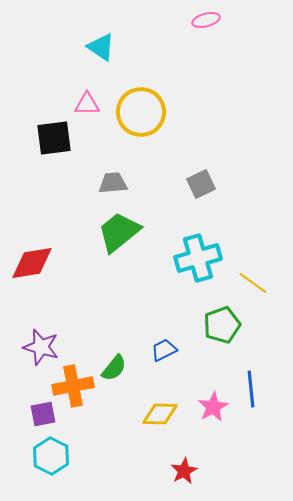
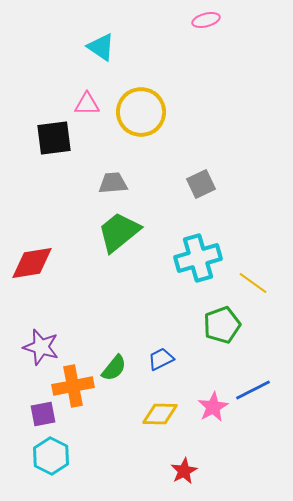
blue trapezoid: moved 3 px left, 9 px down
blue line: moved 2 px right, 1 px down; rotated 69 degrees clockwise
